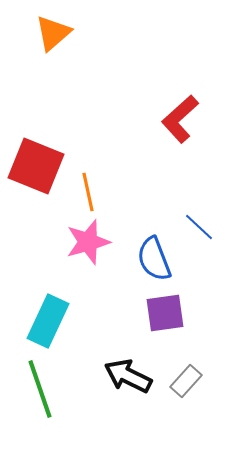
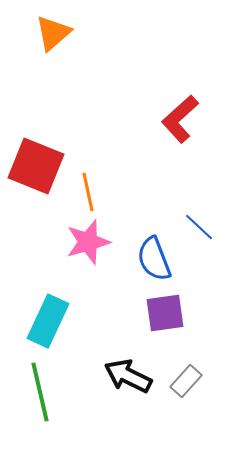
green line: moved 3 px down; rotated 6 degrees clockwise
